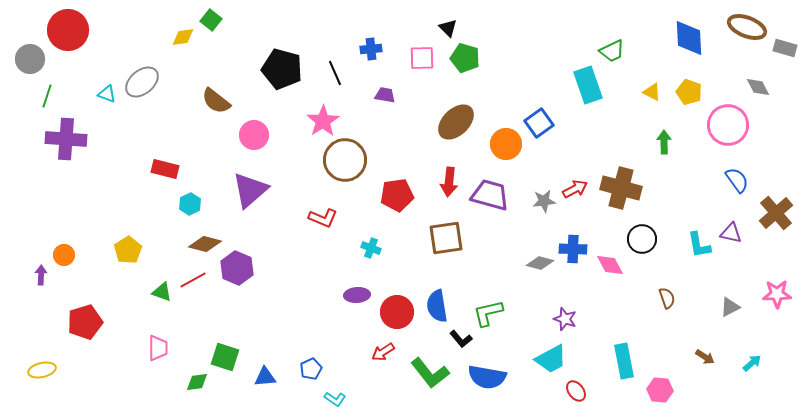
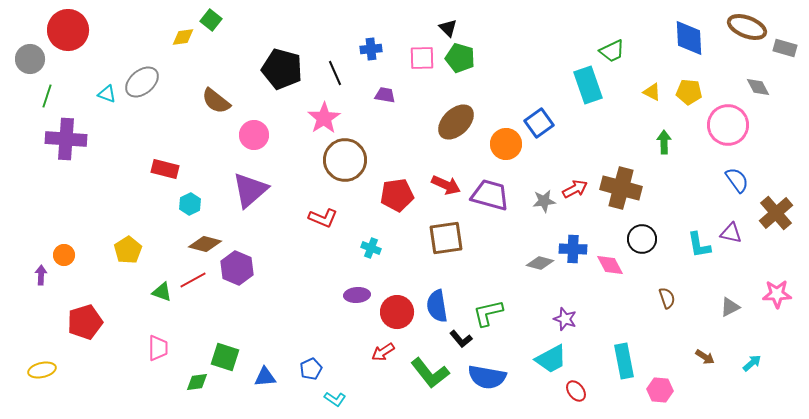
green pentagon at (465, 58): moved 5 px left
yellow pentagon at (689, 92): rotated 15 degrees counterclockwise
pink star at (323, 121): moved 1 px right, 3 px up
red arrow at (449, 182): moved 3 px left, 3 px down; rotated 72 degrees counterclockwise
